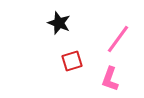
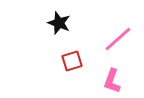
pink line: rotated 12 degrees clockwise
pink L-shape: moved 2 px right, 2 px down
